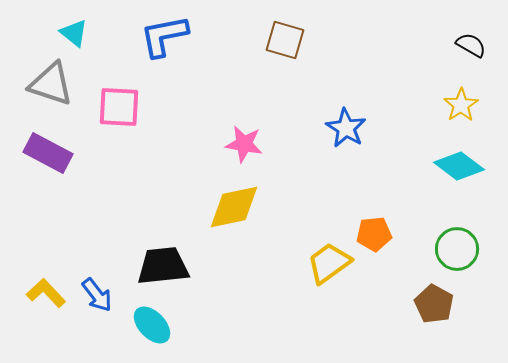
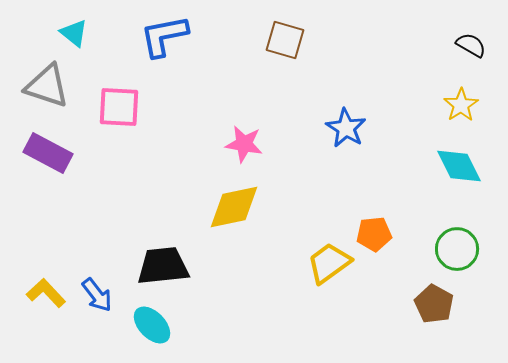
gray triangle: moved 4 px left, 2 px down
cyan diamond: rotated 27 degrees clockwise
